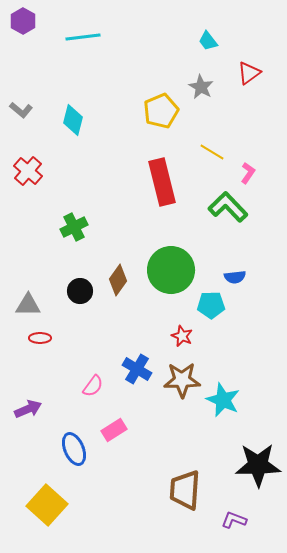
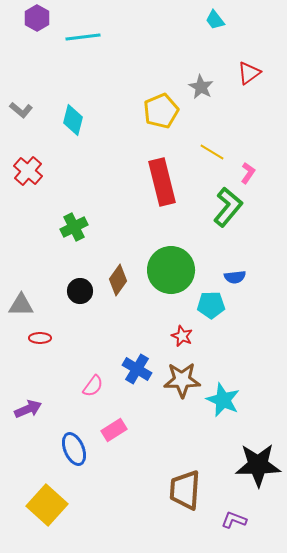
purple hexagon: moved 14 px right, 3 px up
cyan trapezoid: moved 7 px right, 21 px up
green L-shape: rotated 84 degrees clockwise
gray triangle: moved 7 px left
